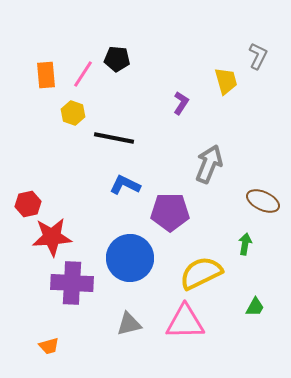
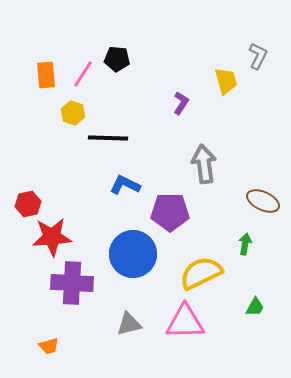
black line: moved 6 px left; rotated 9 degrees counterclockwise
gray arrow: moved 5 px left; rotated 30 degrees counterclockwise
blue circle: moved 3 px right, 4 px up
